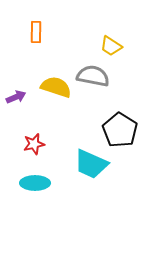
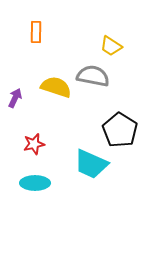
purple arrow: moved 1 px left, 1 px down; rotated 42 degrees counterclockwise
